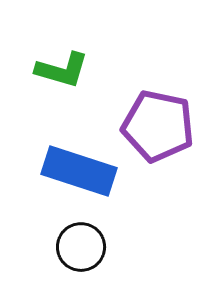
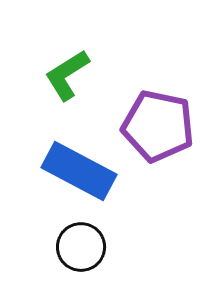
green L-shape: moved 5 px right, 5 px down; rotated 132 degrees clockwise
blue rectangle: rotated 10 degrees clockwise
